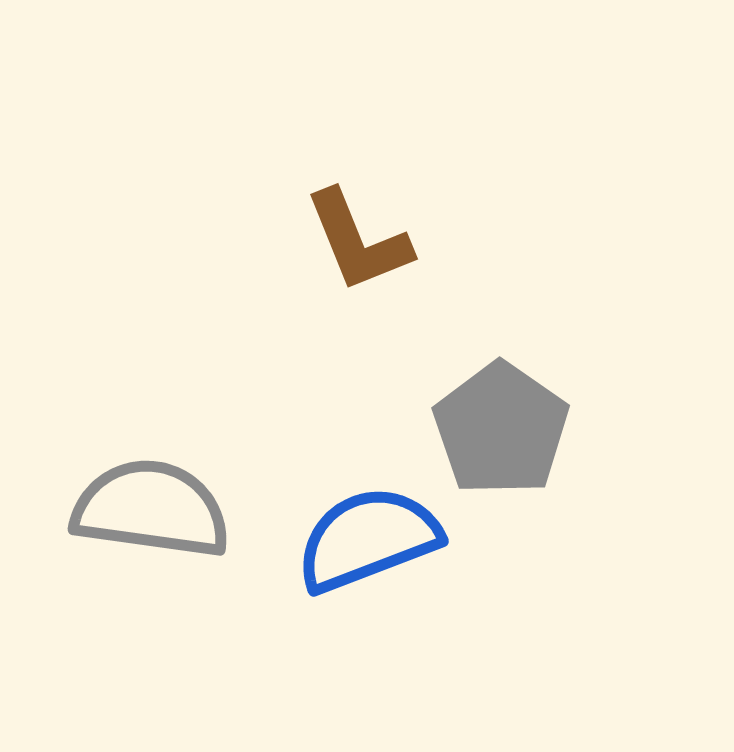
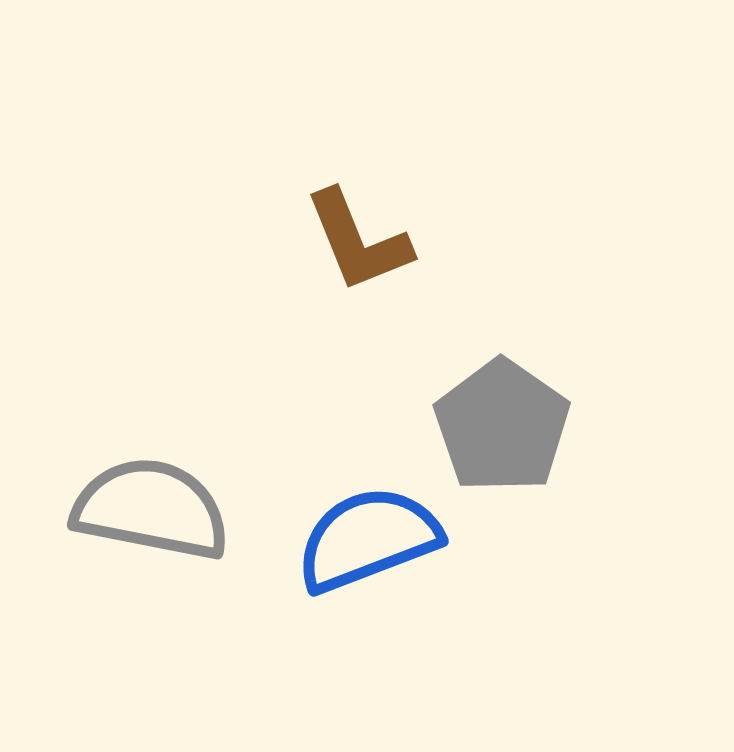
gray pentagon: moved 1 px right, 3 px up
gray semicircle: rotated 3 degrees clockwise
